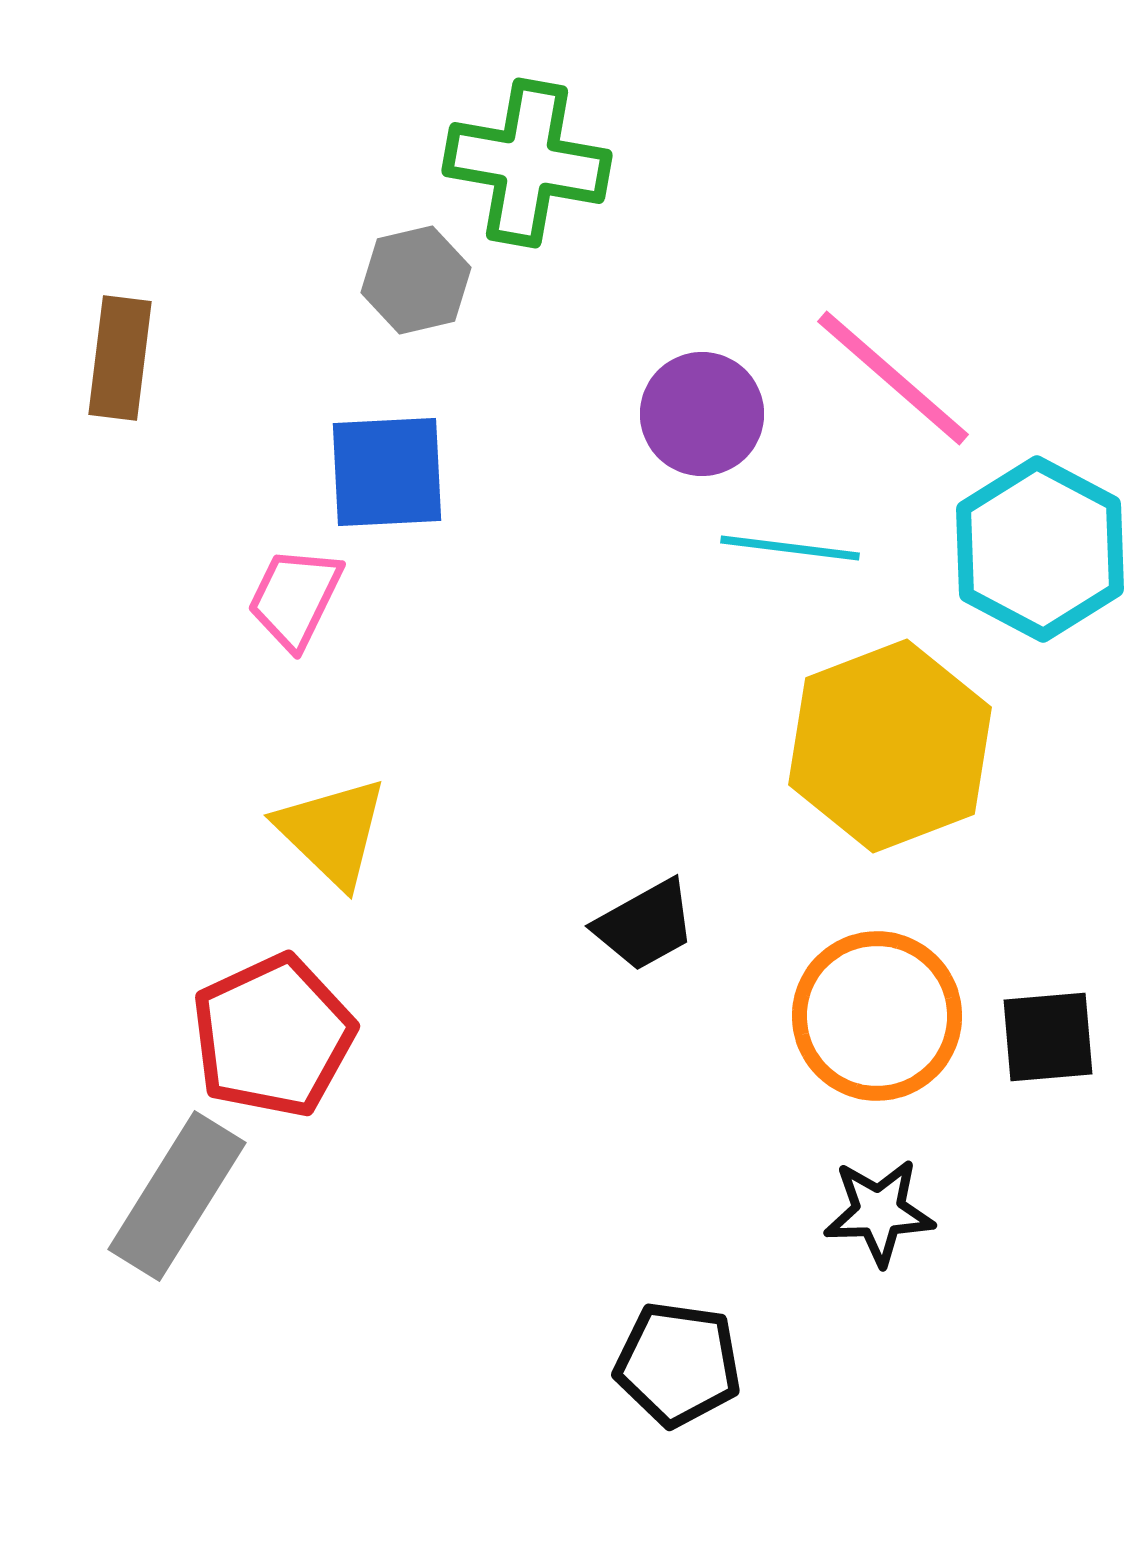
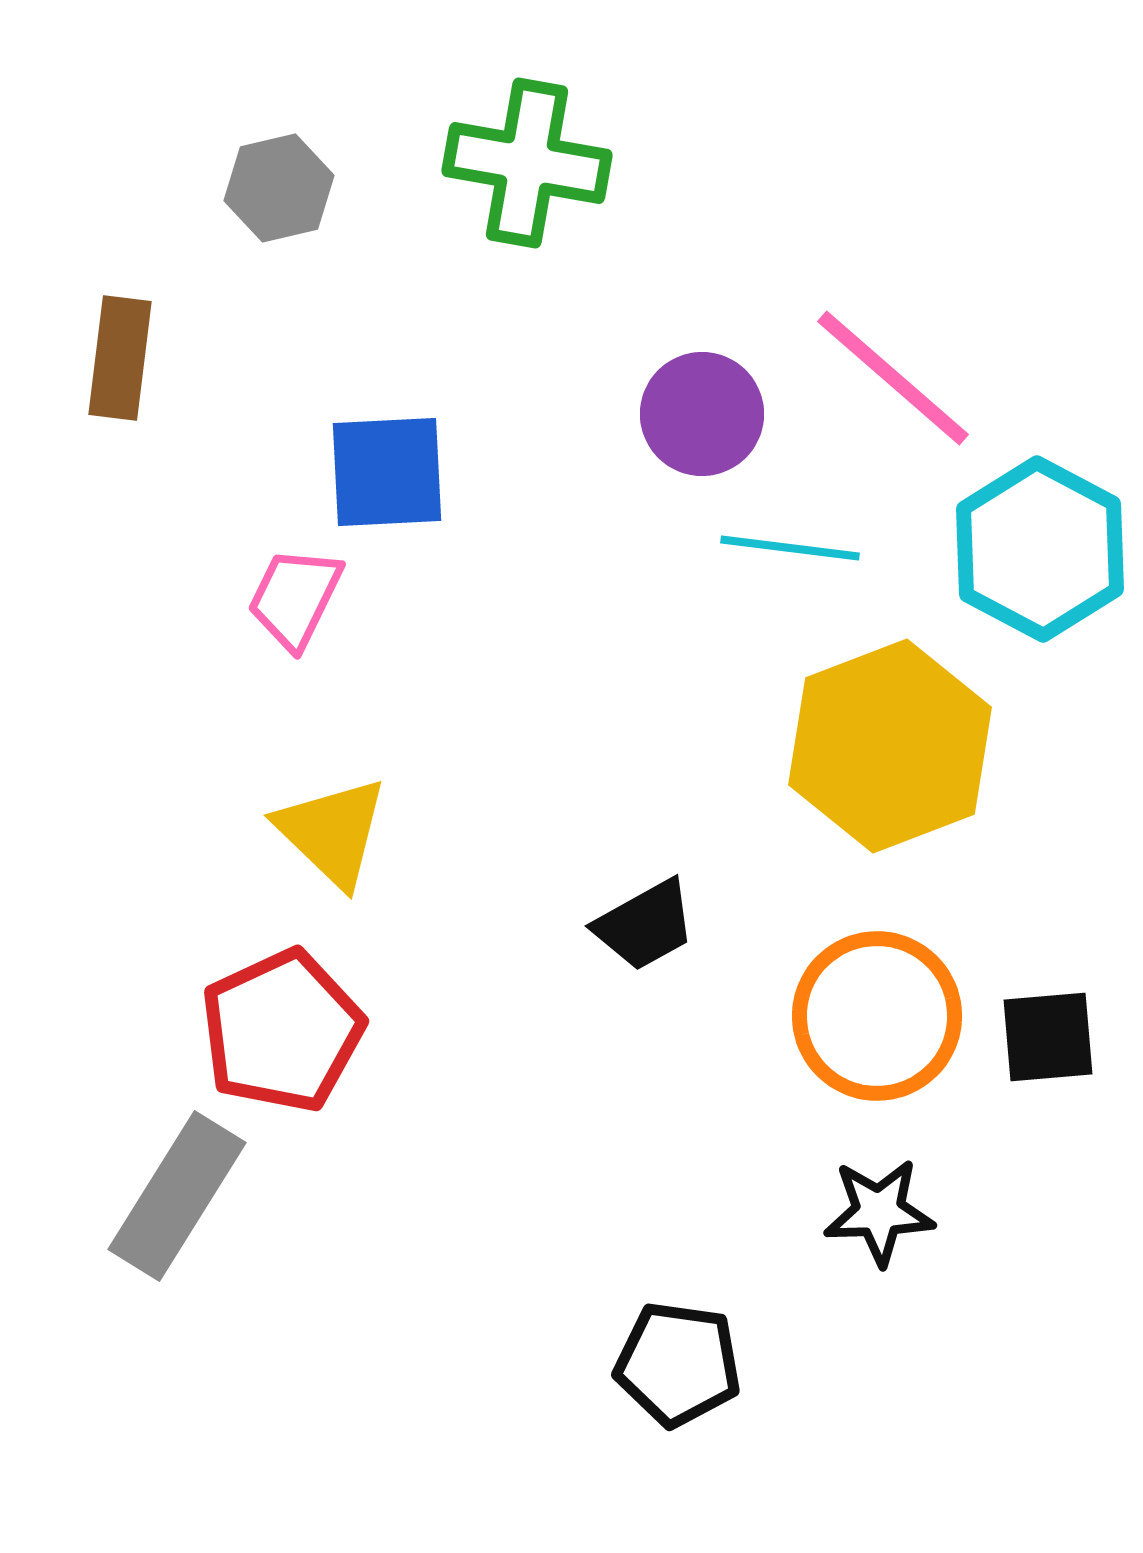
gray hexagon: moved 137 px left, 92 px up
red pentagon: moved 9 px right, 5 px up
